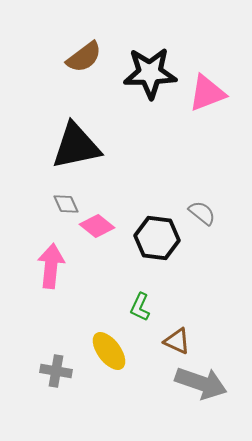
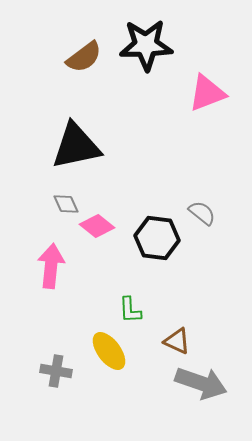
black star: moved 4 px left, 28 px up
green L-shape: moved 10 px left, 3 px down; rotated 28 degrees counterclockwise
